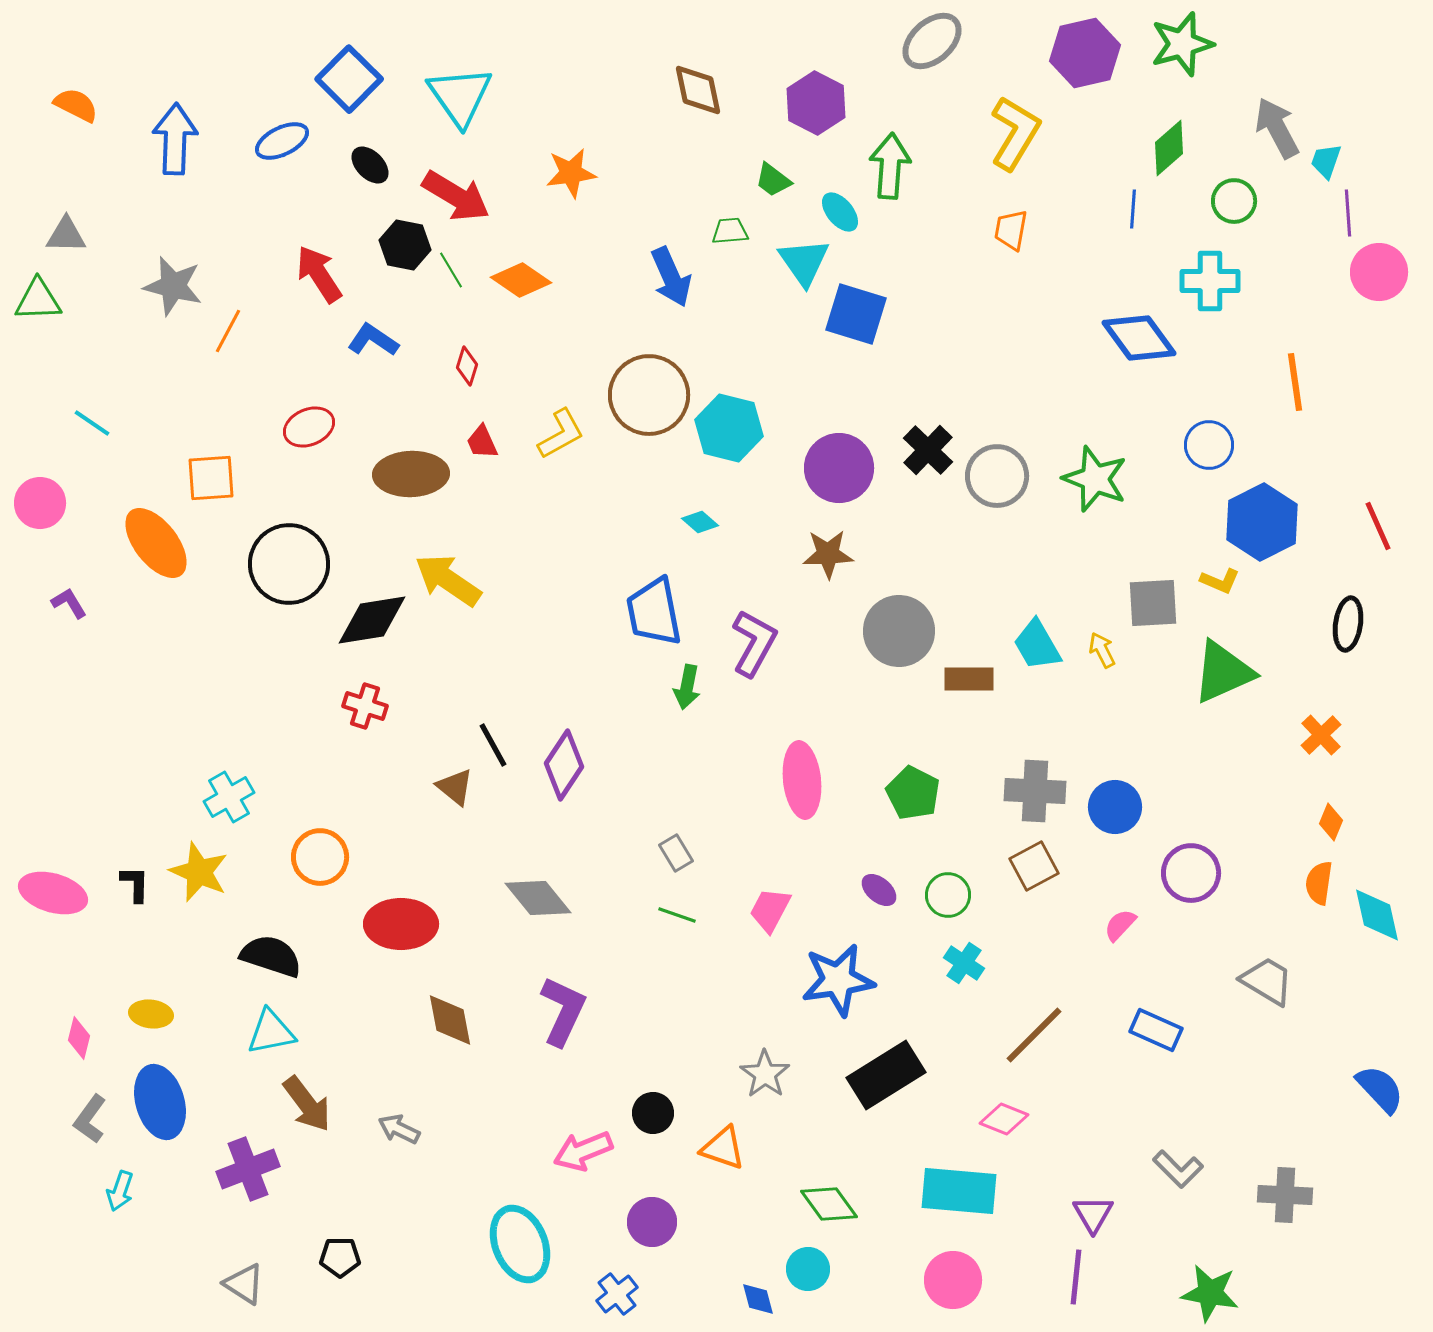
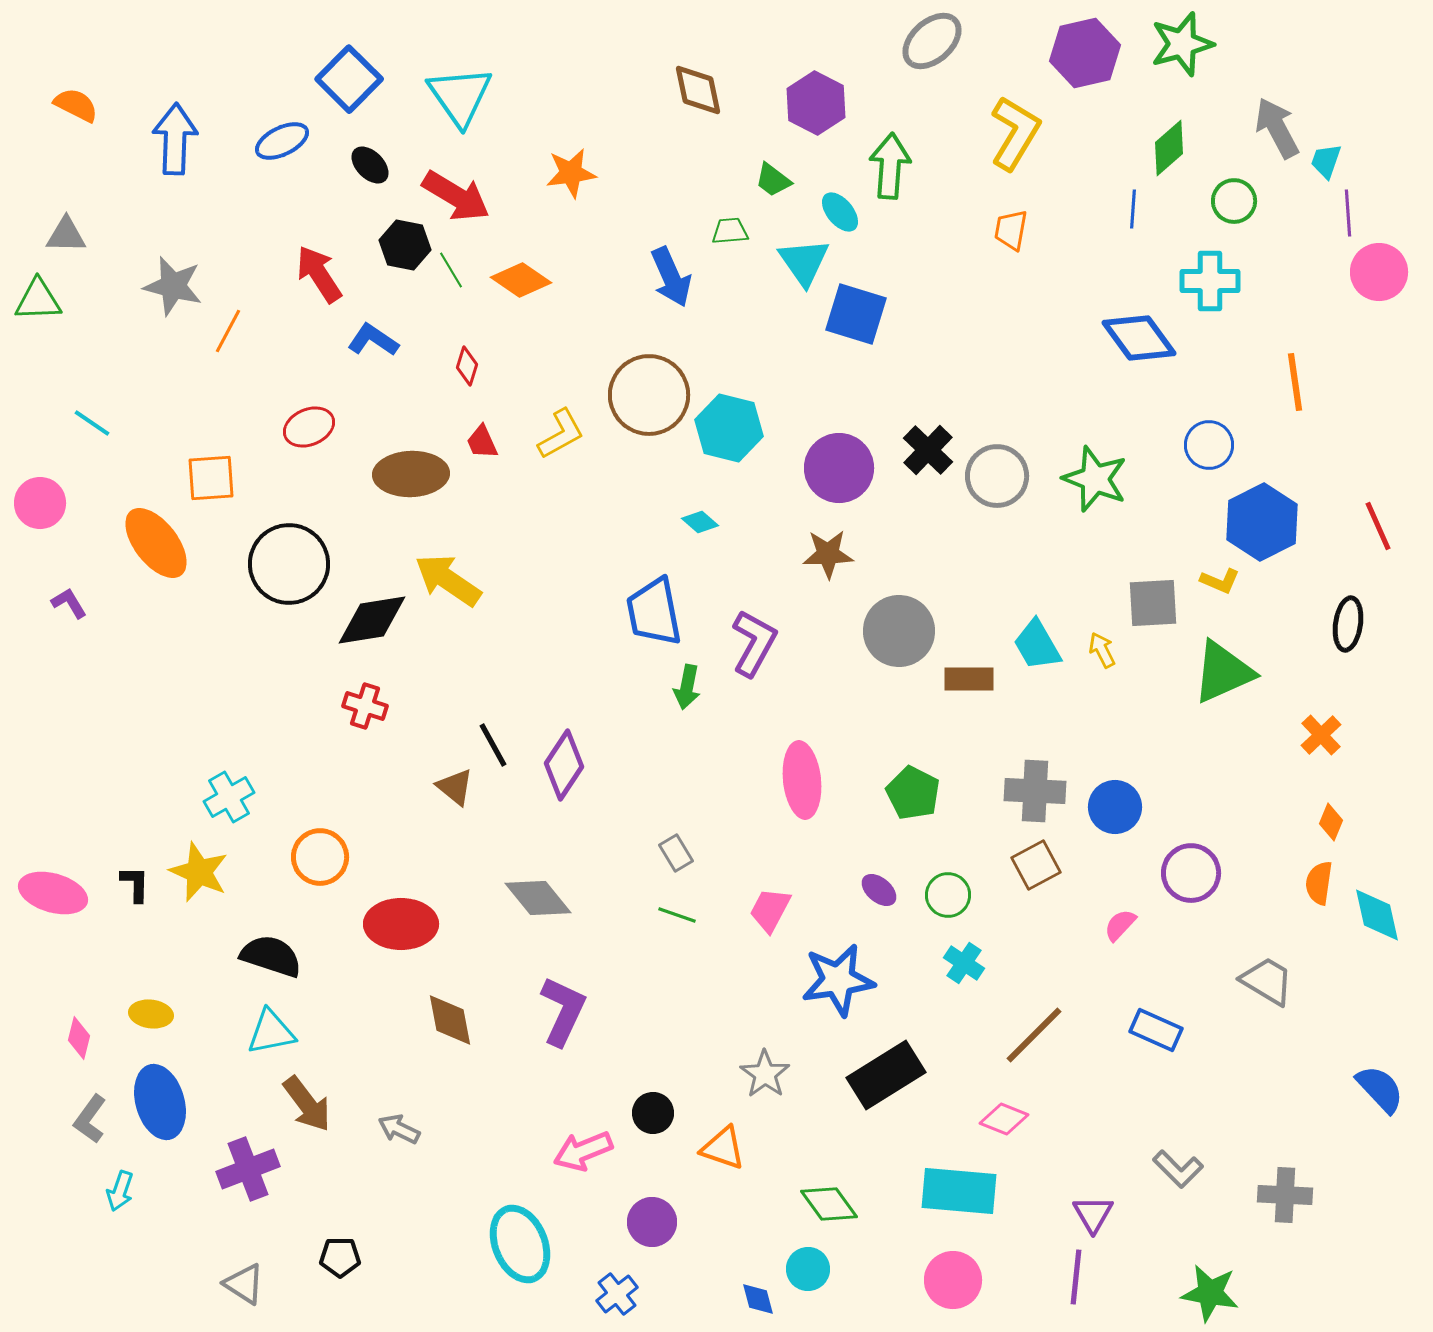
brown square at (1034, 866): moved 2 px right, 1 px up
